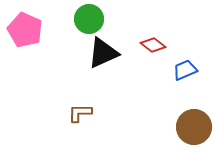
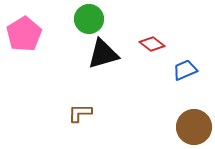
pink pentagon: moved 1 px left, 4 px down; rotated 16 degrees clockwise
red diamond: moved 1 px left, 1 px up
black triangle: moved 1 px down; rotated 8 degrees clockwise
